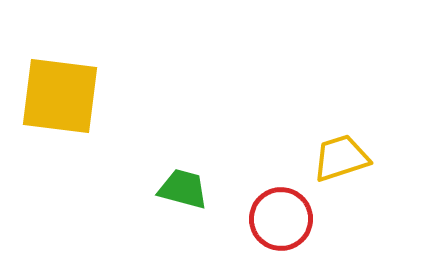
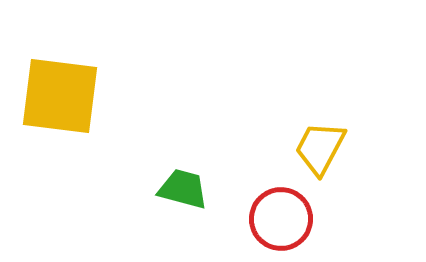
yellow trapezoid: moved 21 px left, 10 px up; rotated 44 degrees counterclockwise
